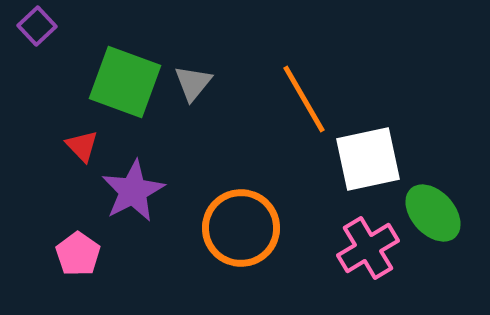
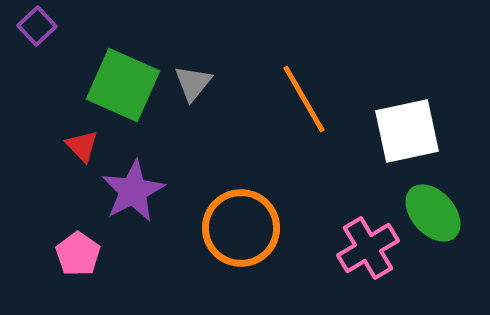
green square: moved 2 px left, 3 px down; rotated 4 degrees clockwise
white square: moved 39 px right, 28 px up
